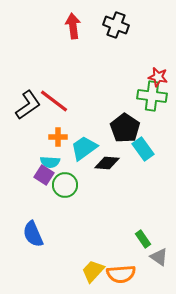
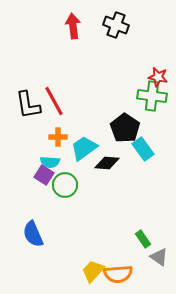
red line: rotated 24 degrees clockwise
black L-shape: rotated 116 degrees clockwise
orange semicircle: moved 3 px left
